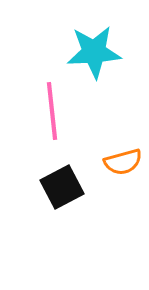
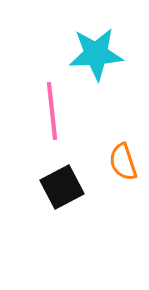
cyan star: moved 2 px right, 2 px down
orange semicircle: rotated 87 degrees clockwise
